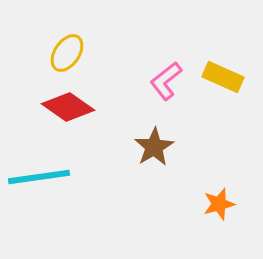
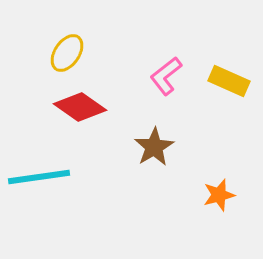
yellow rectangle: moved 6 px right, 4 px down
pink L-shape: moved 5 px up
red diamond: moved 12 px right
orange star: moved 9 px up
